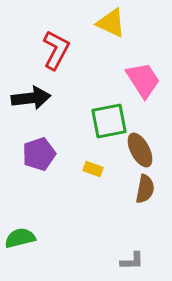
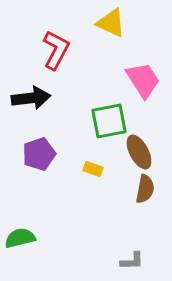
brown ellipse: moved 1 px left, 2 px down
